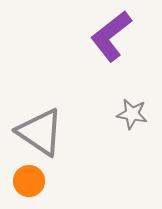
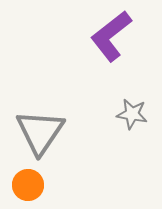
gray triangle: rotated 30 degrees clockwise
orange circle: moved 1 px left, 4 px down
